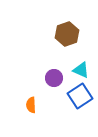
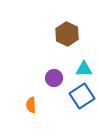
brown hexagon: rotated 15 degrees counterclockwise
cyan triangle: moved 3 px right, 1 px up; rotated 24 degrees counterclockwise
blue square: moved 2 px right
